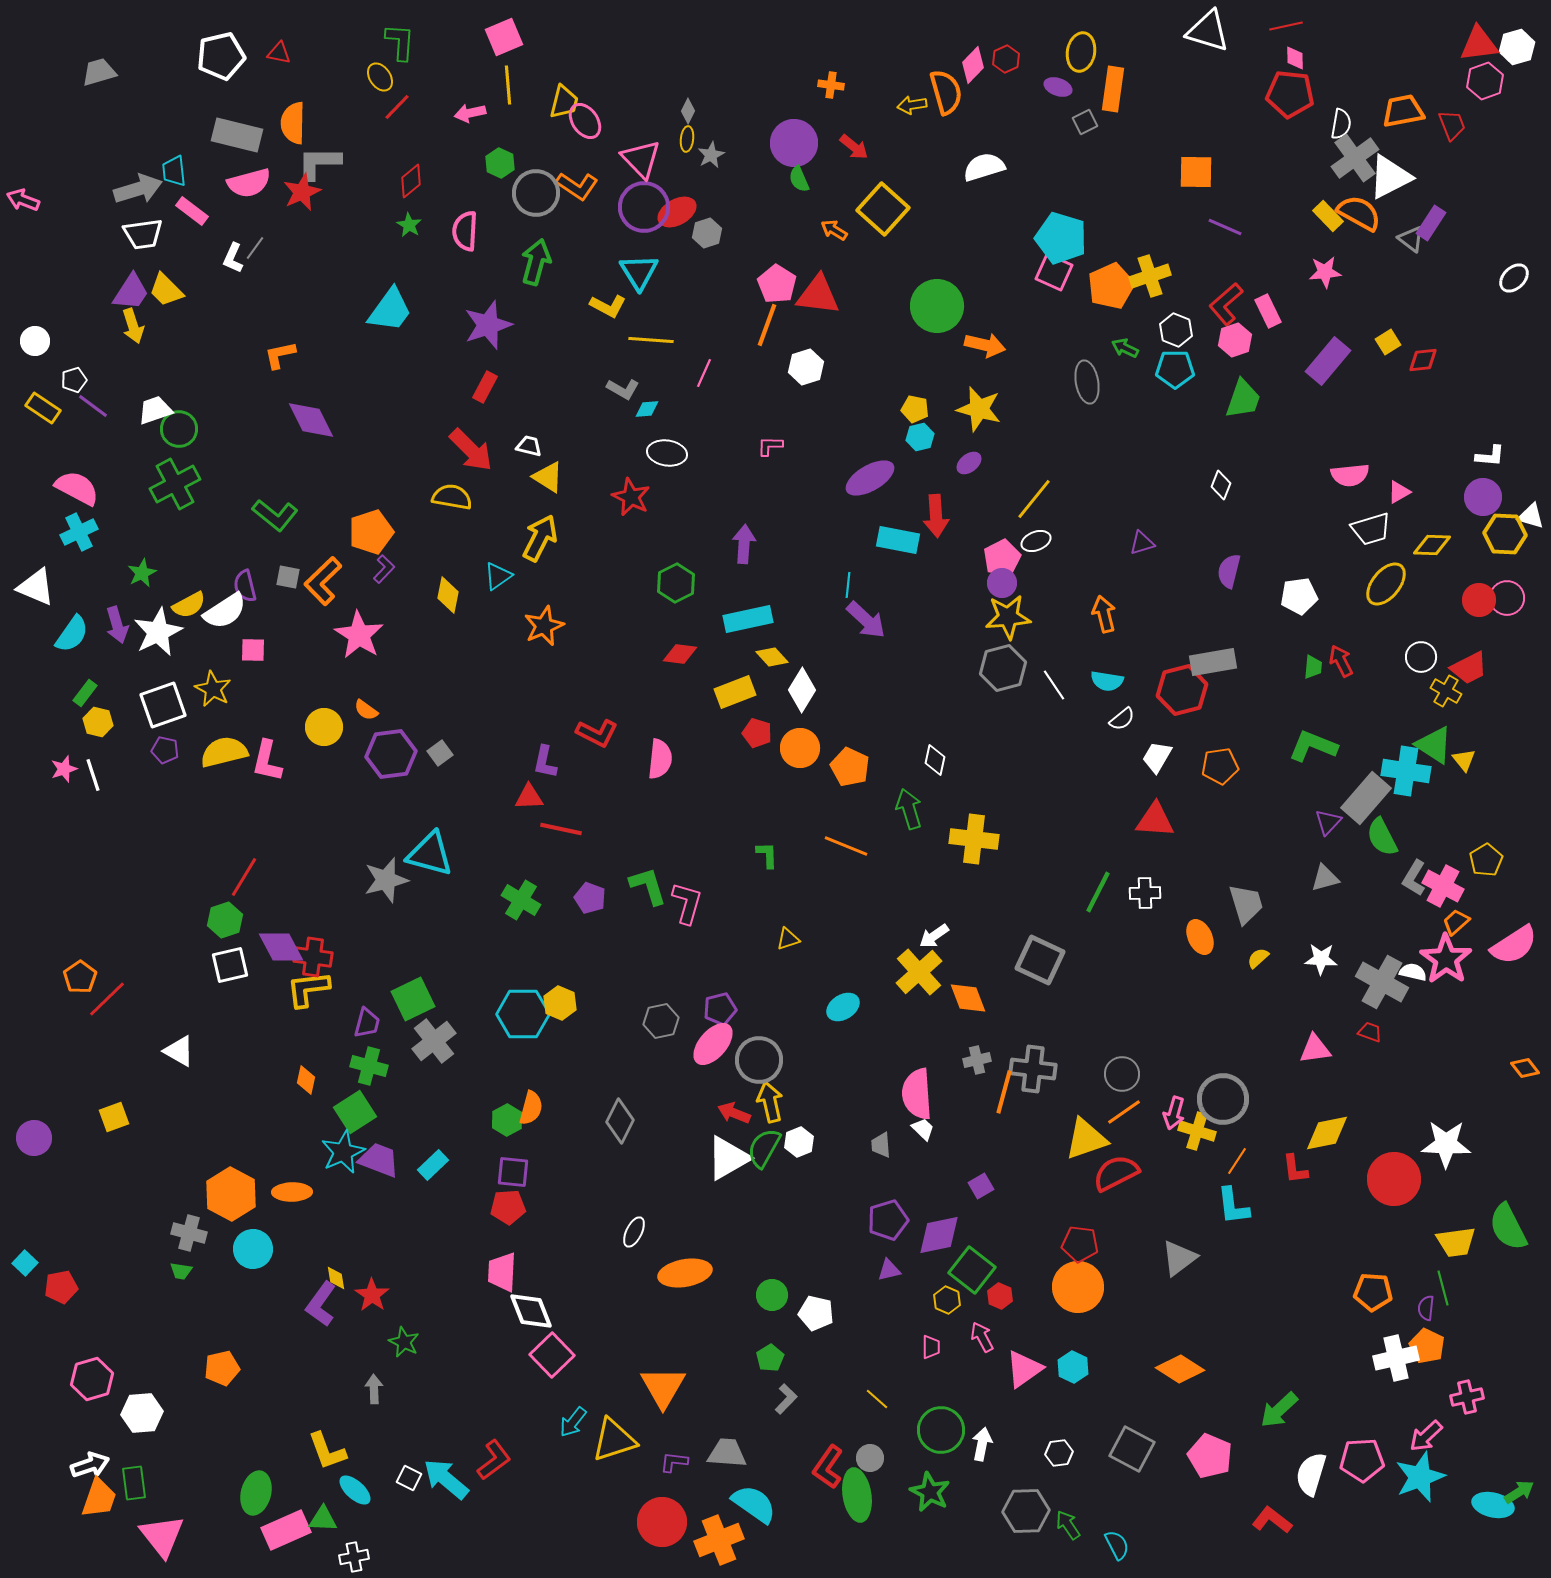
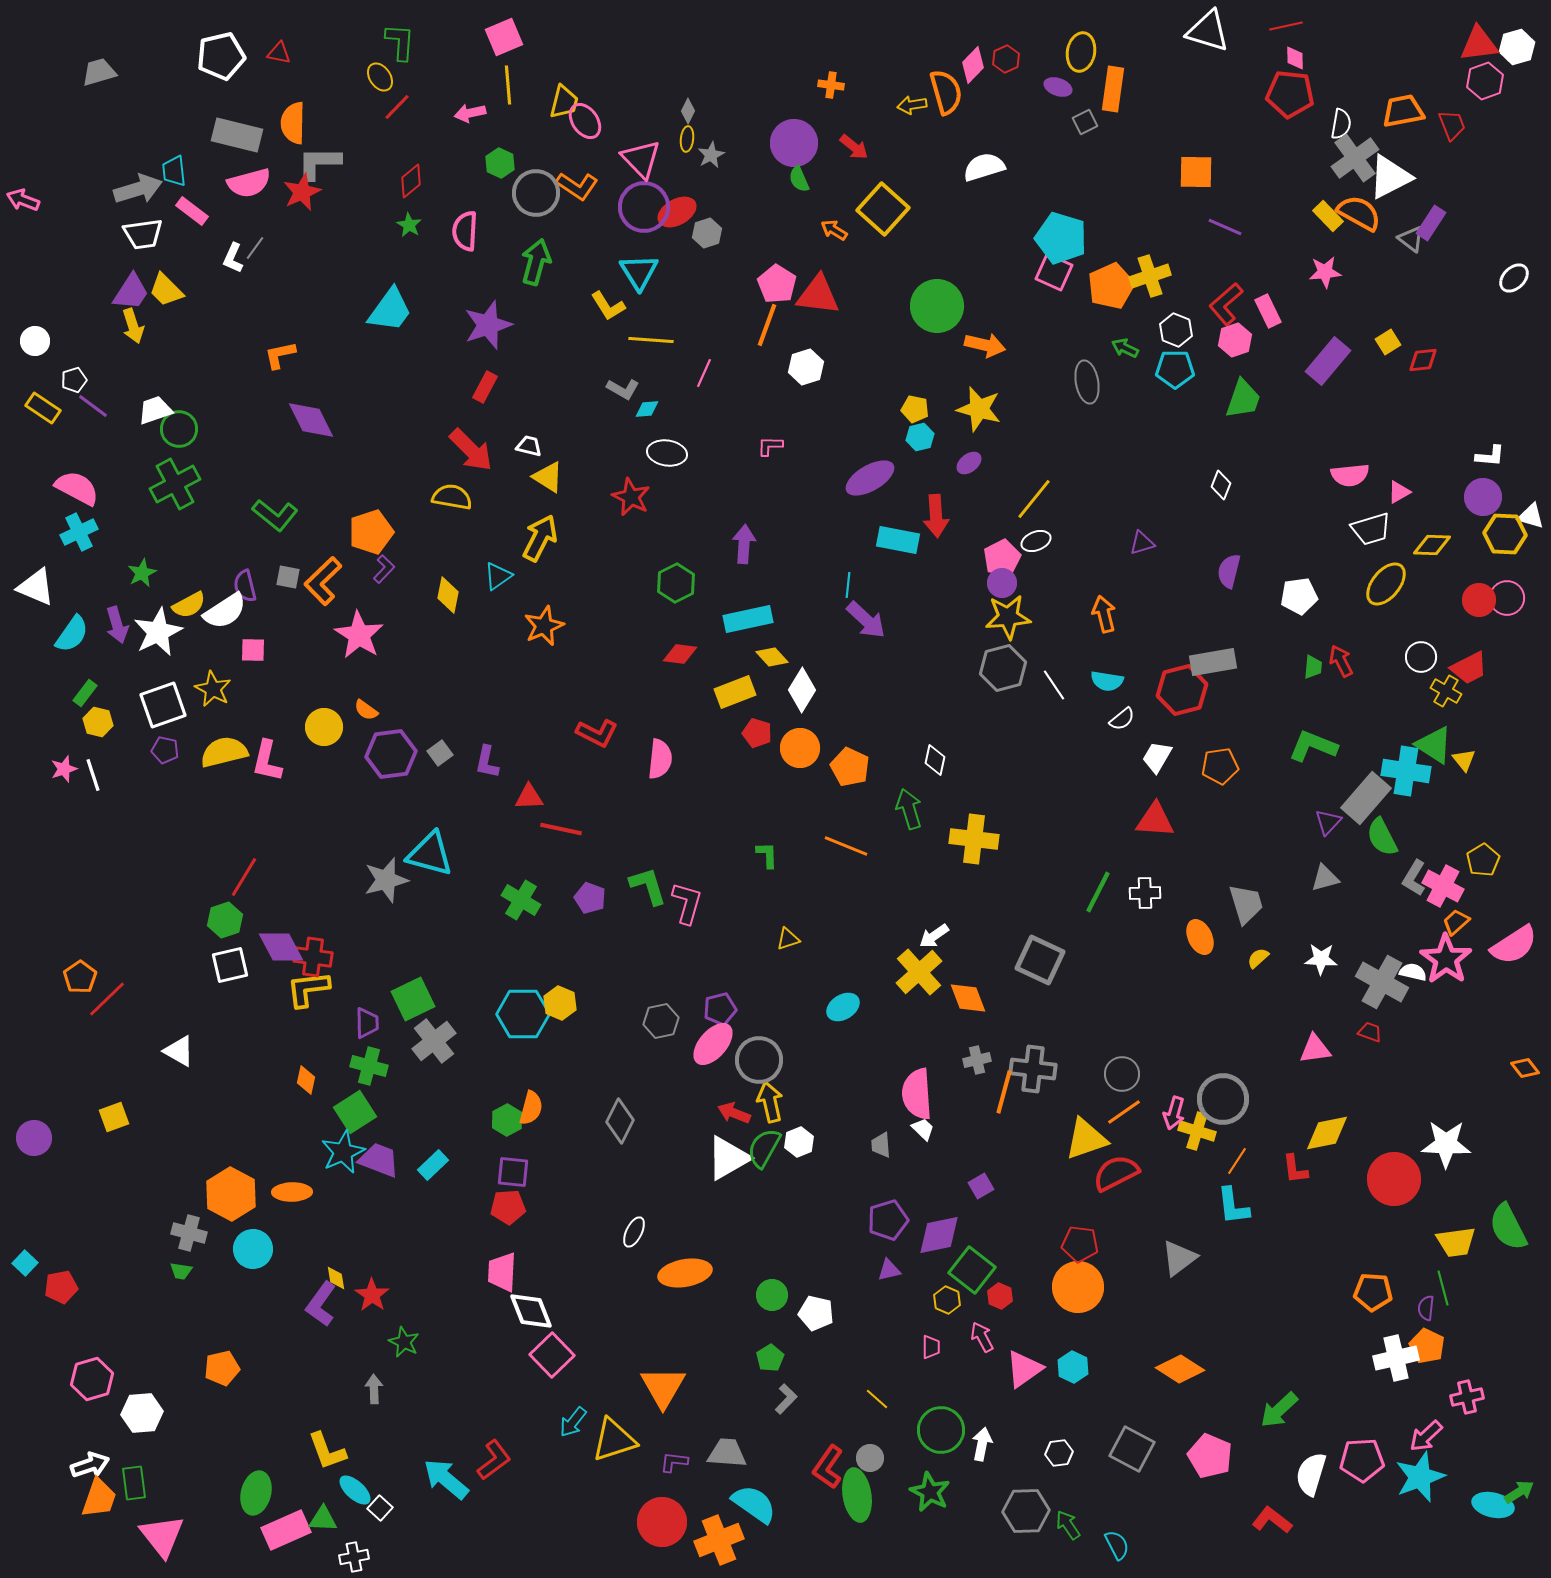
yellow L-shape at (608, 306): rotated 30 degrees clockwise
purple L-shape at (545, 762): moved 58 px left
yellow pentagon at (1486, 860): moved 3 px left
purple trapezoid at (367, 1023): rotated 16 degrees counterclockwise
white square at (409, 1478): moved 29 px left, 30 px down; rotated 15 degrees clockwise
